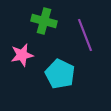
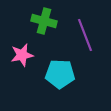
cyan pentagon: rotated 24 degrees counterclockwise
